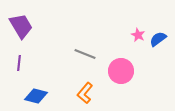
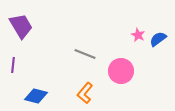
purple line: moved 6 px left, 2 px down
